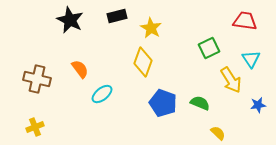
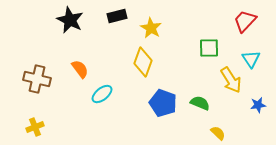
red trapezoid: rotated 55 degrees counterclockwise
green square: rotated 25 degrees clockwise
